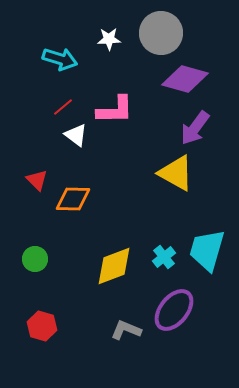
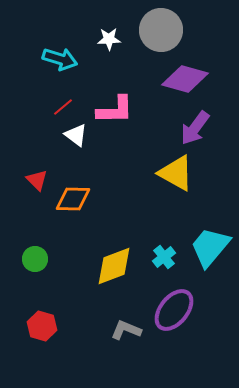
gray circle: moved 3 px up
cyan trapezoid: moved 3 px right, 3 px up; rotated 24 degrees clockwise
